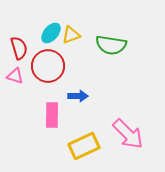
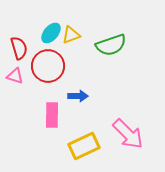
green semicircle: rotated 28 degrees counterclockwise
